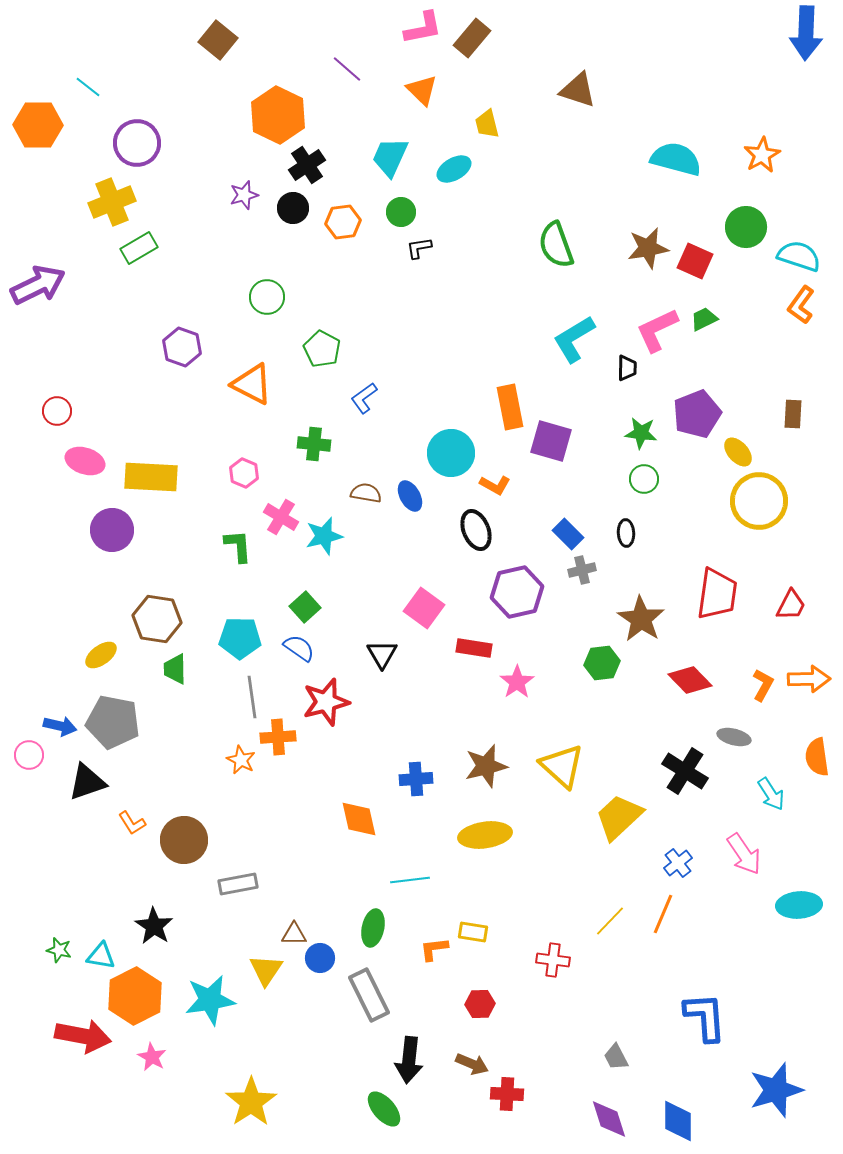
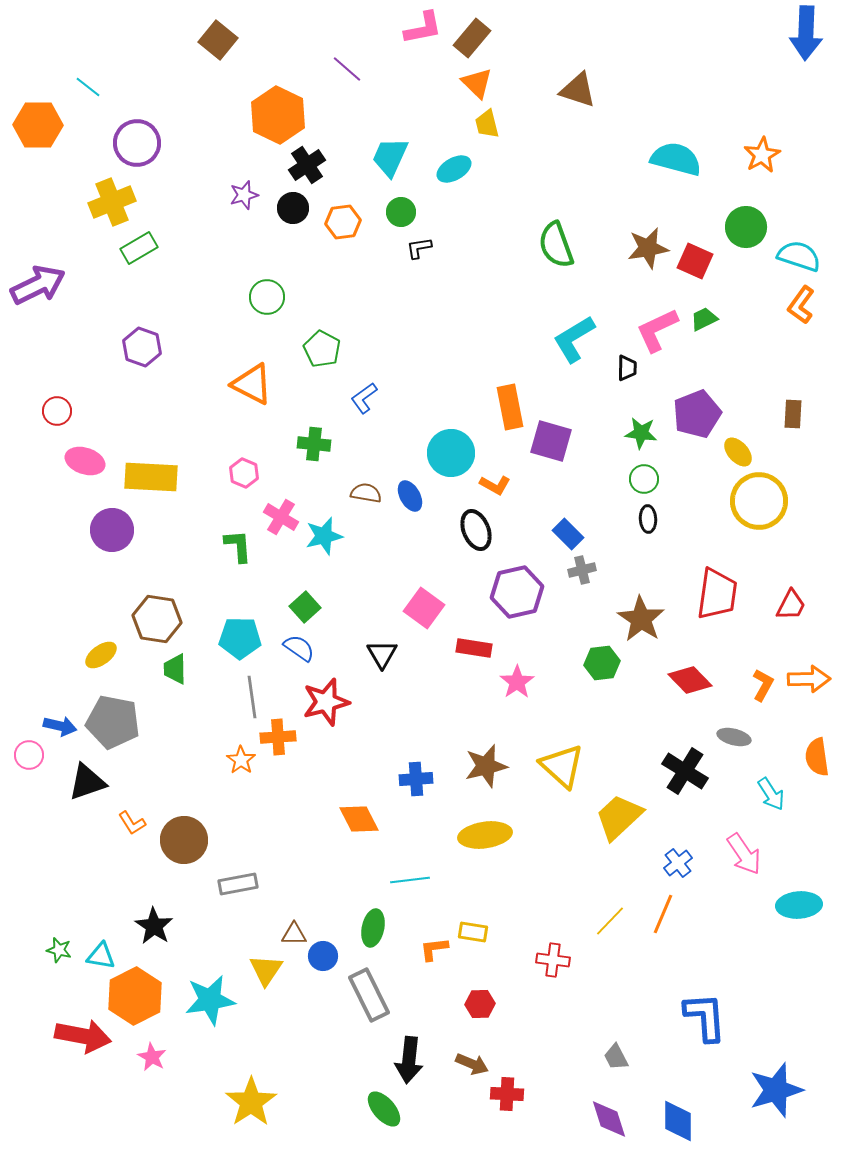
orange triangle at (422, 90): moved 55 px right, 7 px up
purple hexagon at (182, 347): moved 40 px left
black ellipse at (626, 533): moved 22 px right, 14 px up
orange star at (241, 760): rotated 8 degrees clockwise
orange diamond at (359, 819): rotated 15 degrees counterclockwise
blue circle at (320, 958): moved 3 px right, 2 px up
